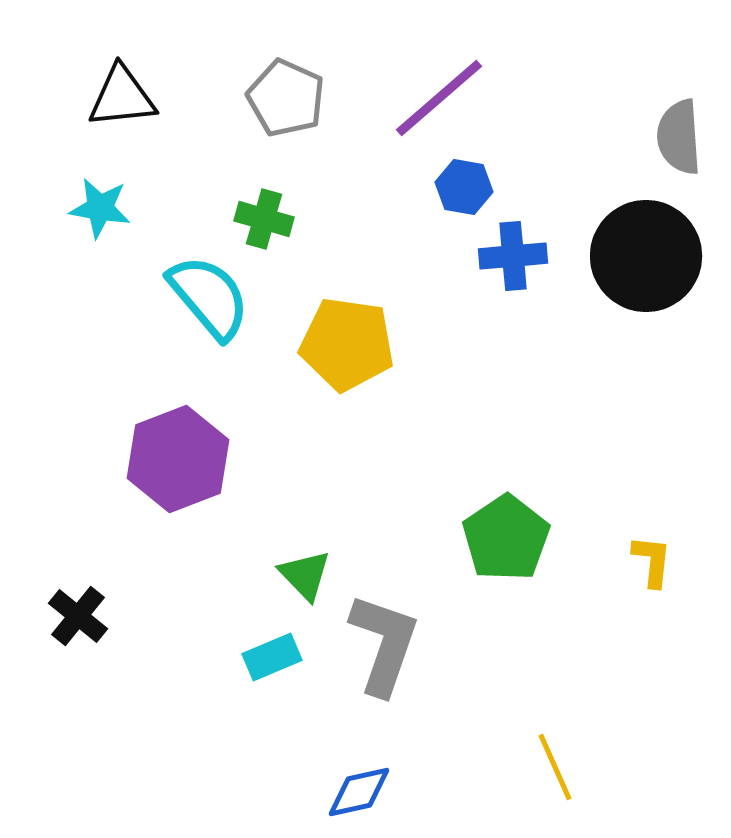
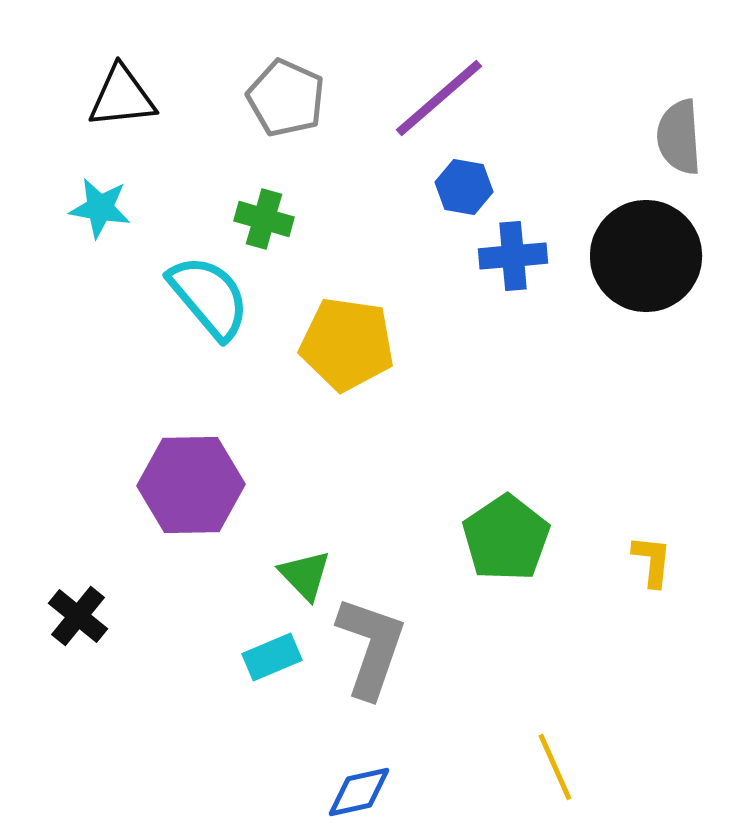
purple hexagon: moved 13 px right, 26 px down; rotated 20 degrees clockwise
gray L-shape: moved 13 px left, 3 px down
